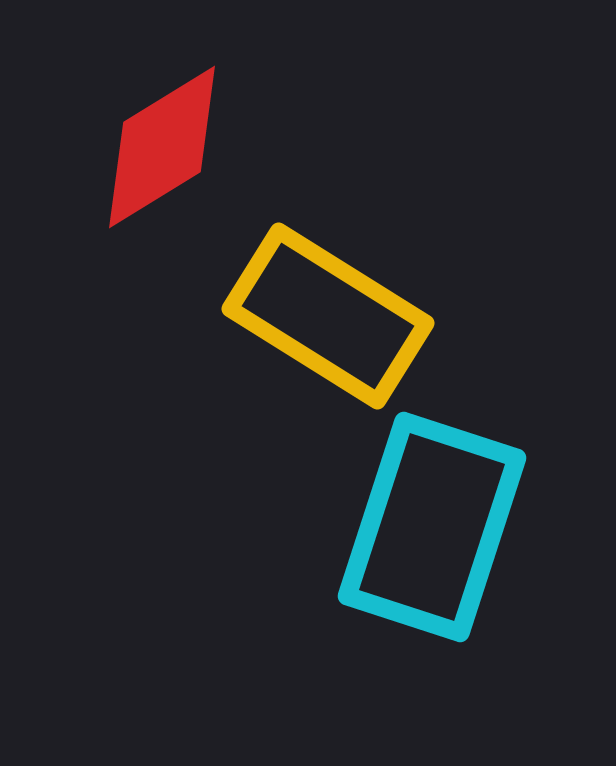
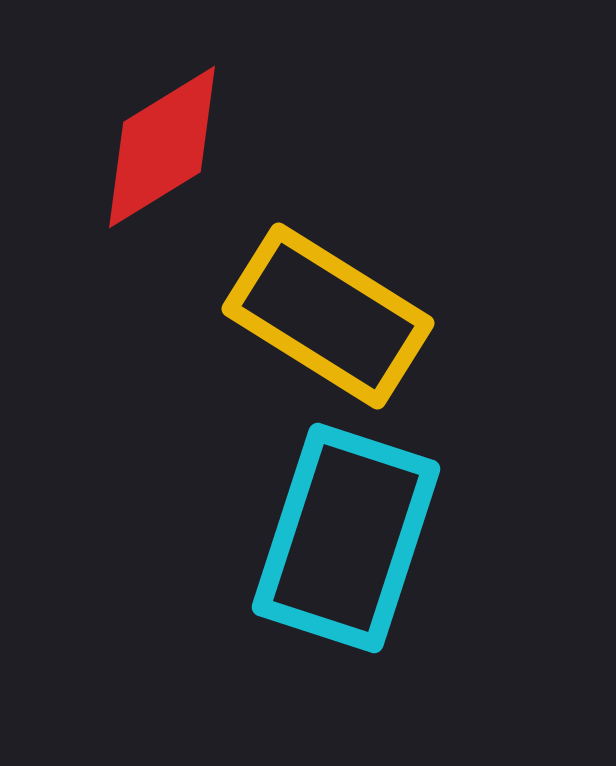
cyan rectangle: moved 86 px left, 11 px down
